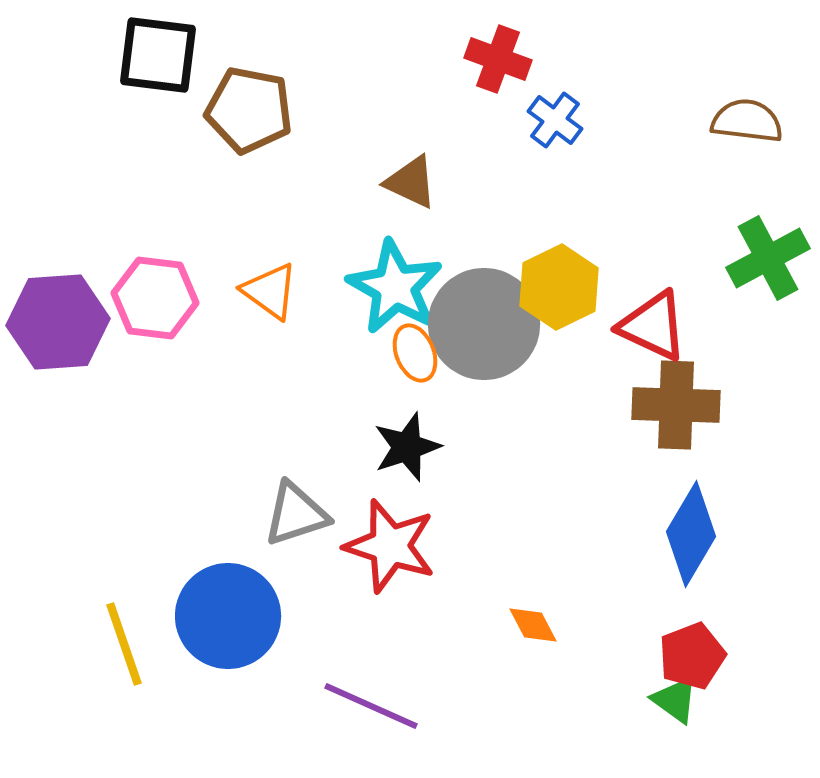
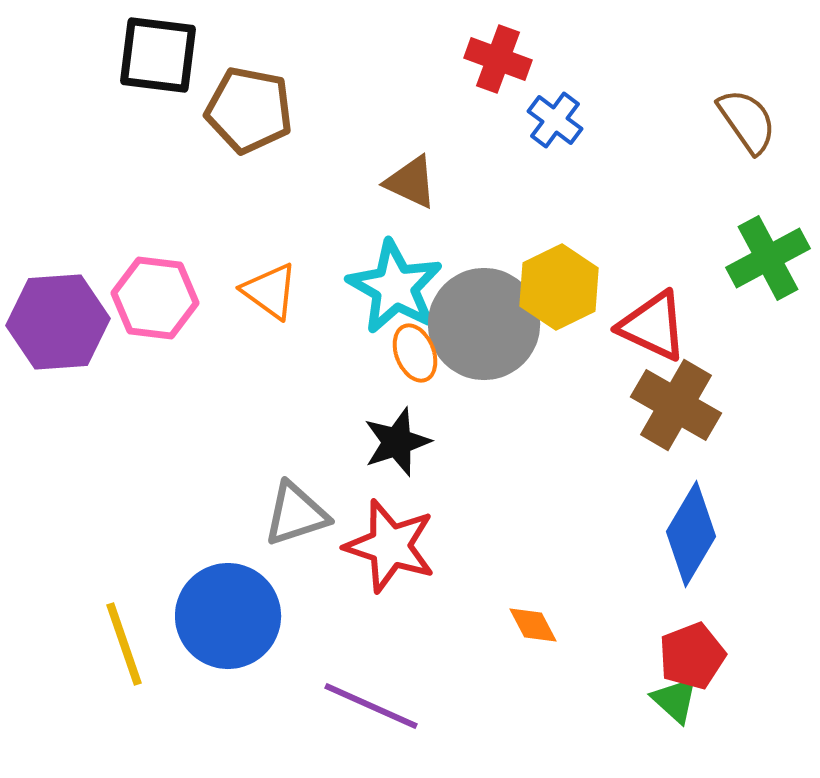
brown semicircle: rotated 48 degrees clockwise
brown cross: rotated 28 degrees clockwise
black star: moved 10 px left, 5 px up
green triangle: rotated 6 degrees clockwise
